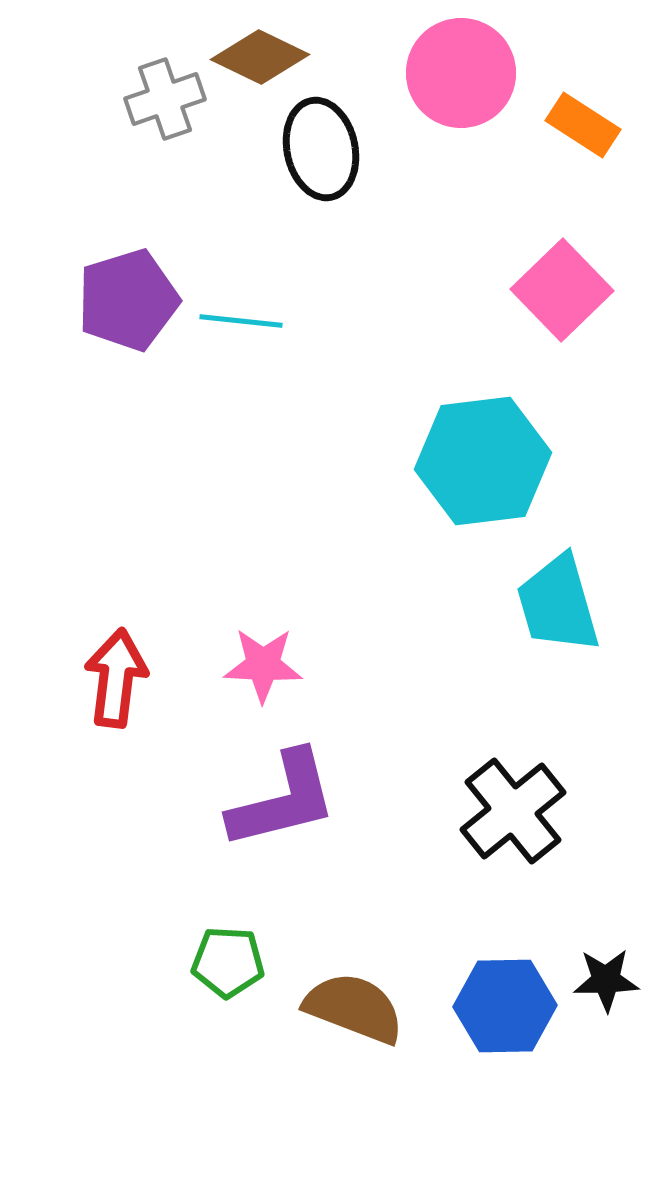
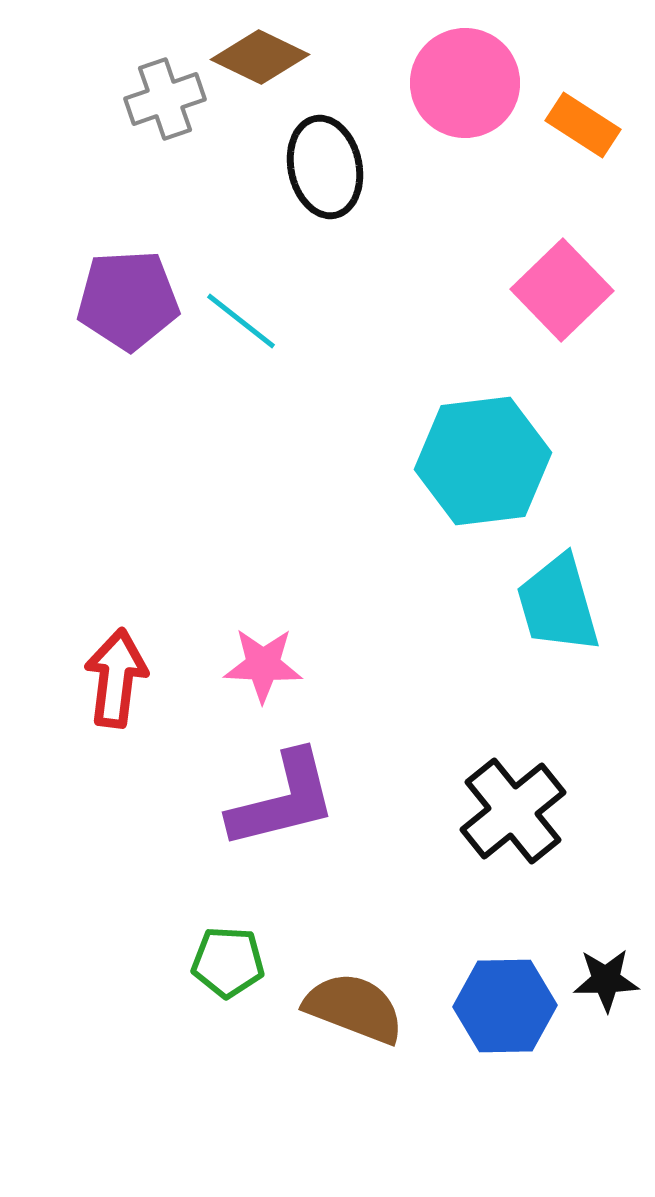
pink circle: moved 4 px right, 10 px down
black ellipse: moved 4 px right, 18 px down
purple pentagon: rotated 14 degrees clockwise
cyan line: rotated 32 degrees clockwise
